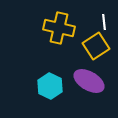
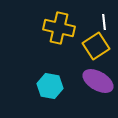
purple ellipse: moved 9 px right
cyan hexagon: rotated 15 degrees counterclockwise
